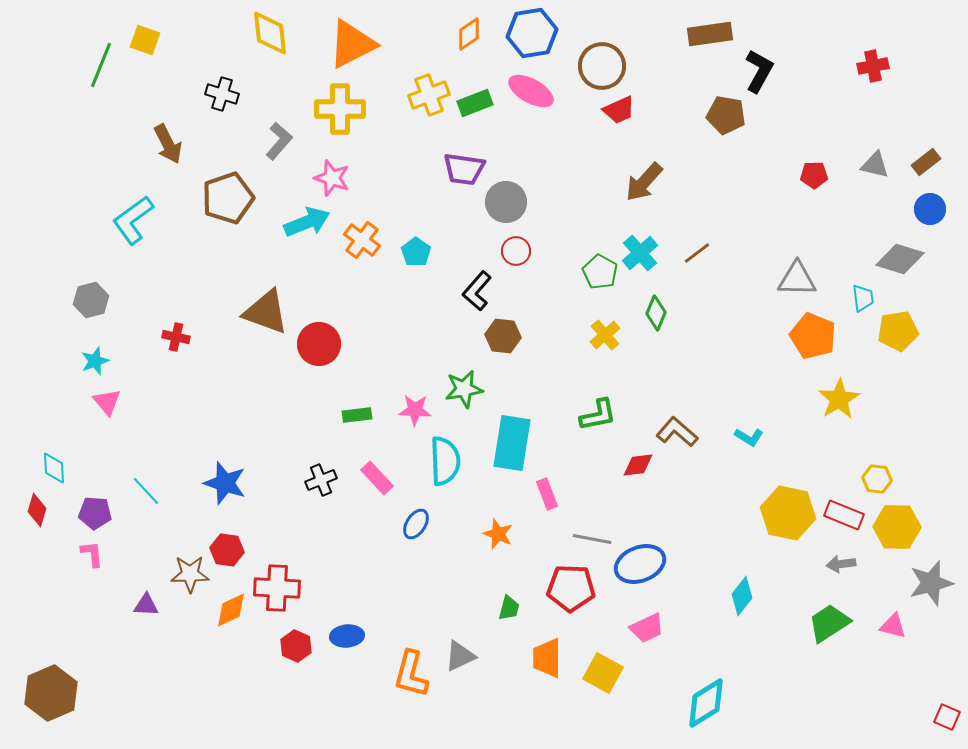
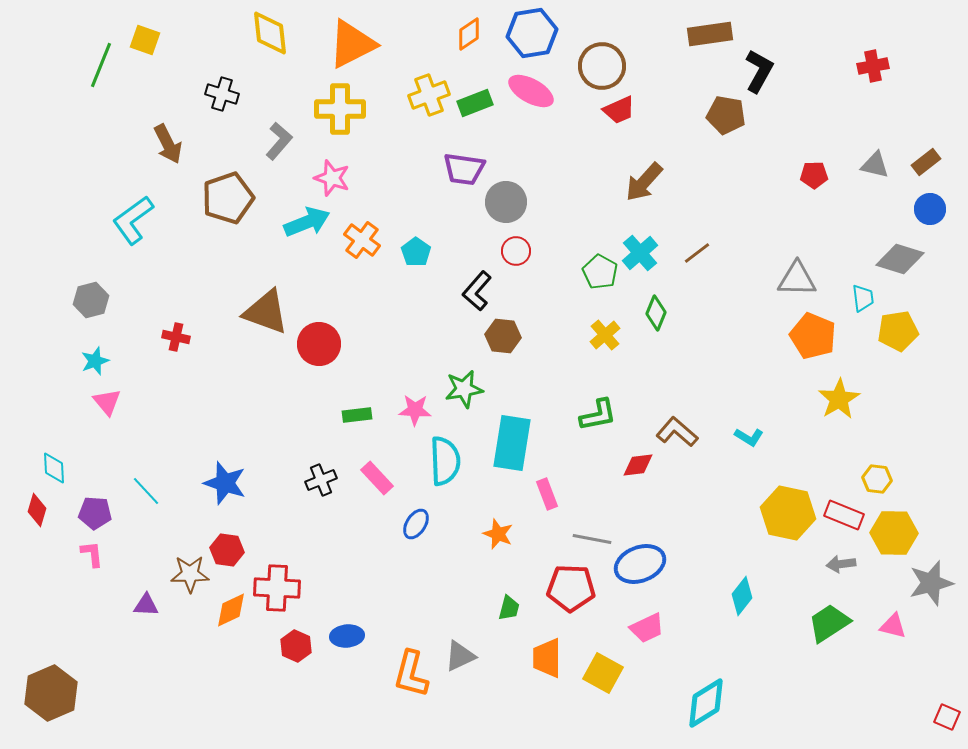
yellow hexagon at (897, 527): moved 3 px left, 6 px down
